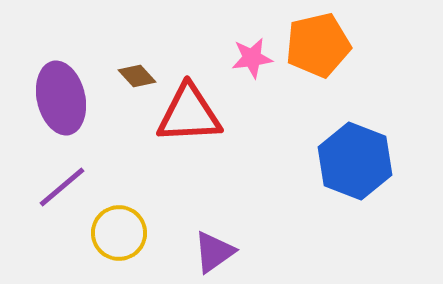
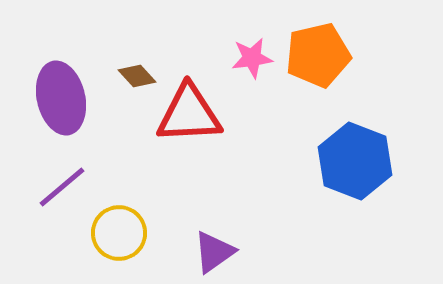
orange pentagon: moved 10 px down
